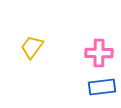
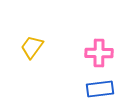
blue rectangle: moved 2 px left, 2 px down
